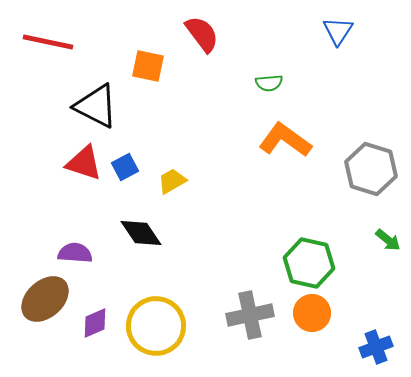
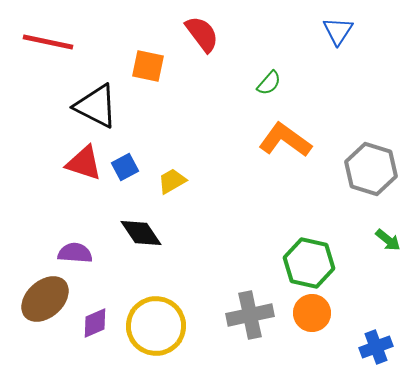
green semicircle: rotated 44 degrees counterclockwise
